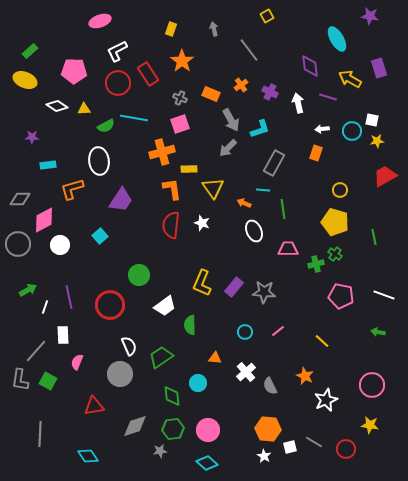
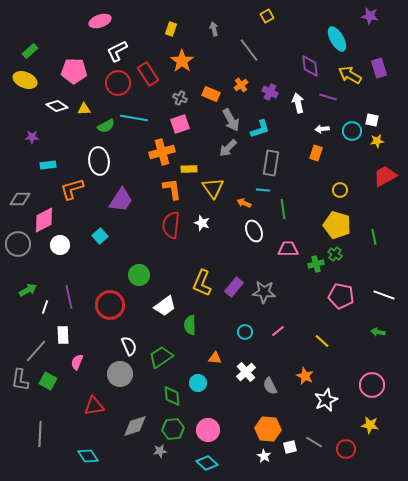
yellow arrow at (350, 79): moved 4 px up
gray rectangle at (274, 163): moved 3 px left; rotated 20 degrees counterclockwise
yellow pentagon at (335, 222): moved 2 px right, 3 px down
